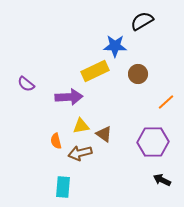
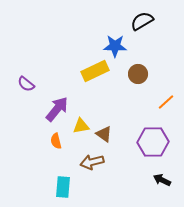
purple arrow: moved 12 px left, 12 px down; rotated 48 degrees counterclockwise
brown arrow: moved 12 px right, 9 px down
